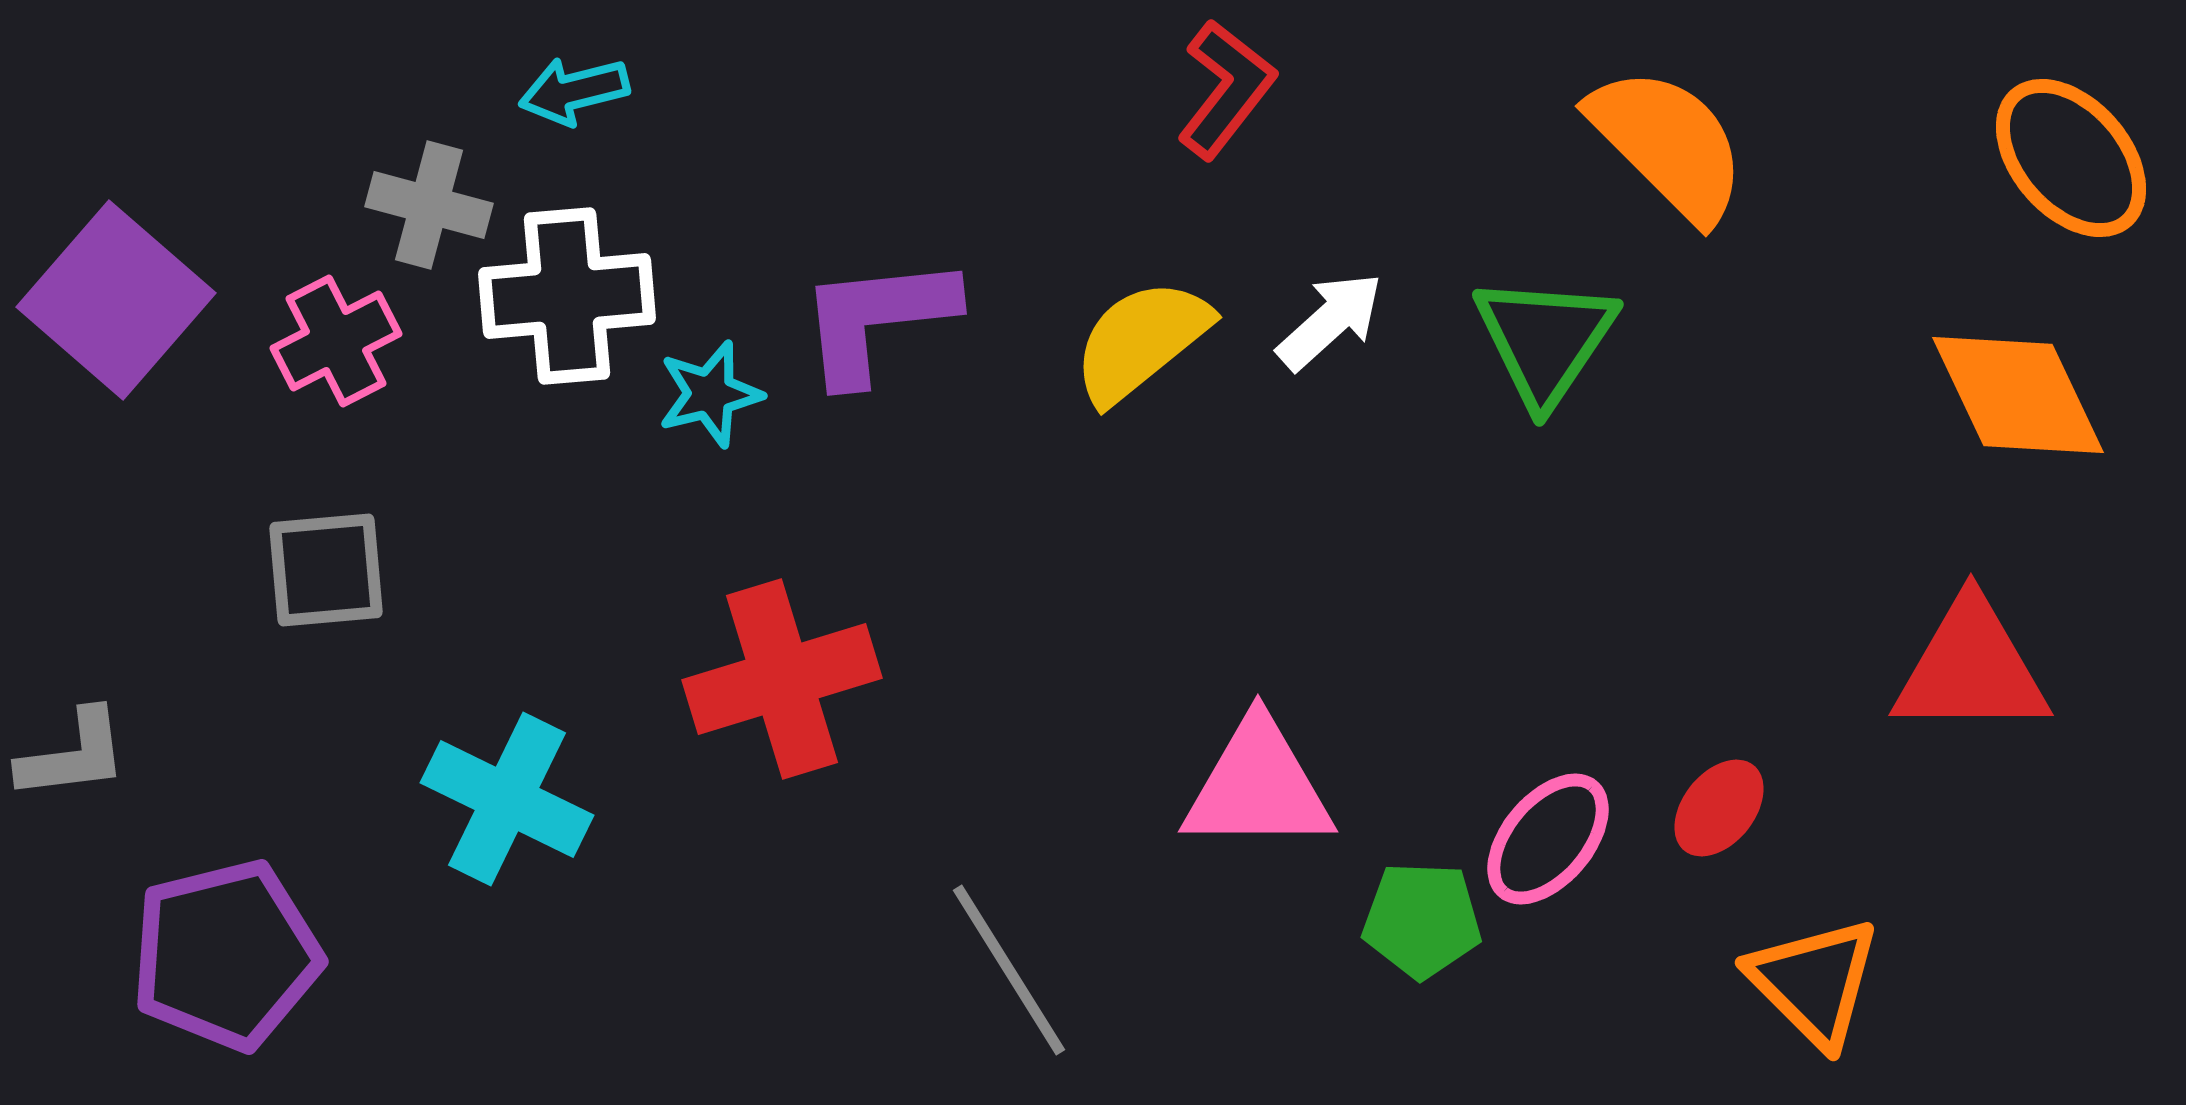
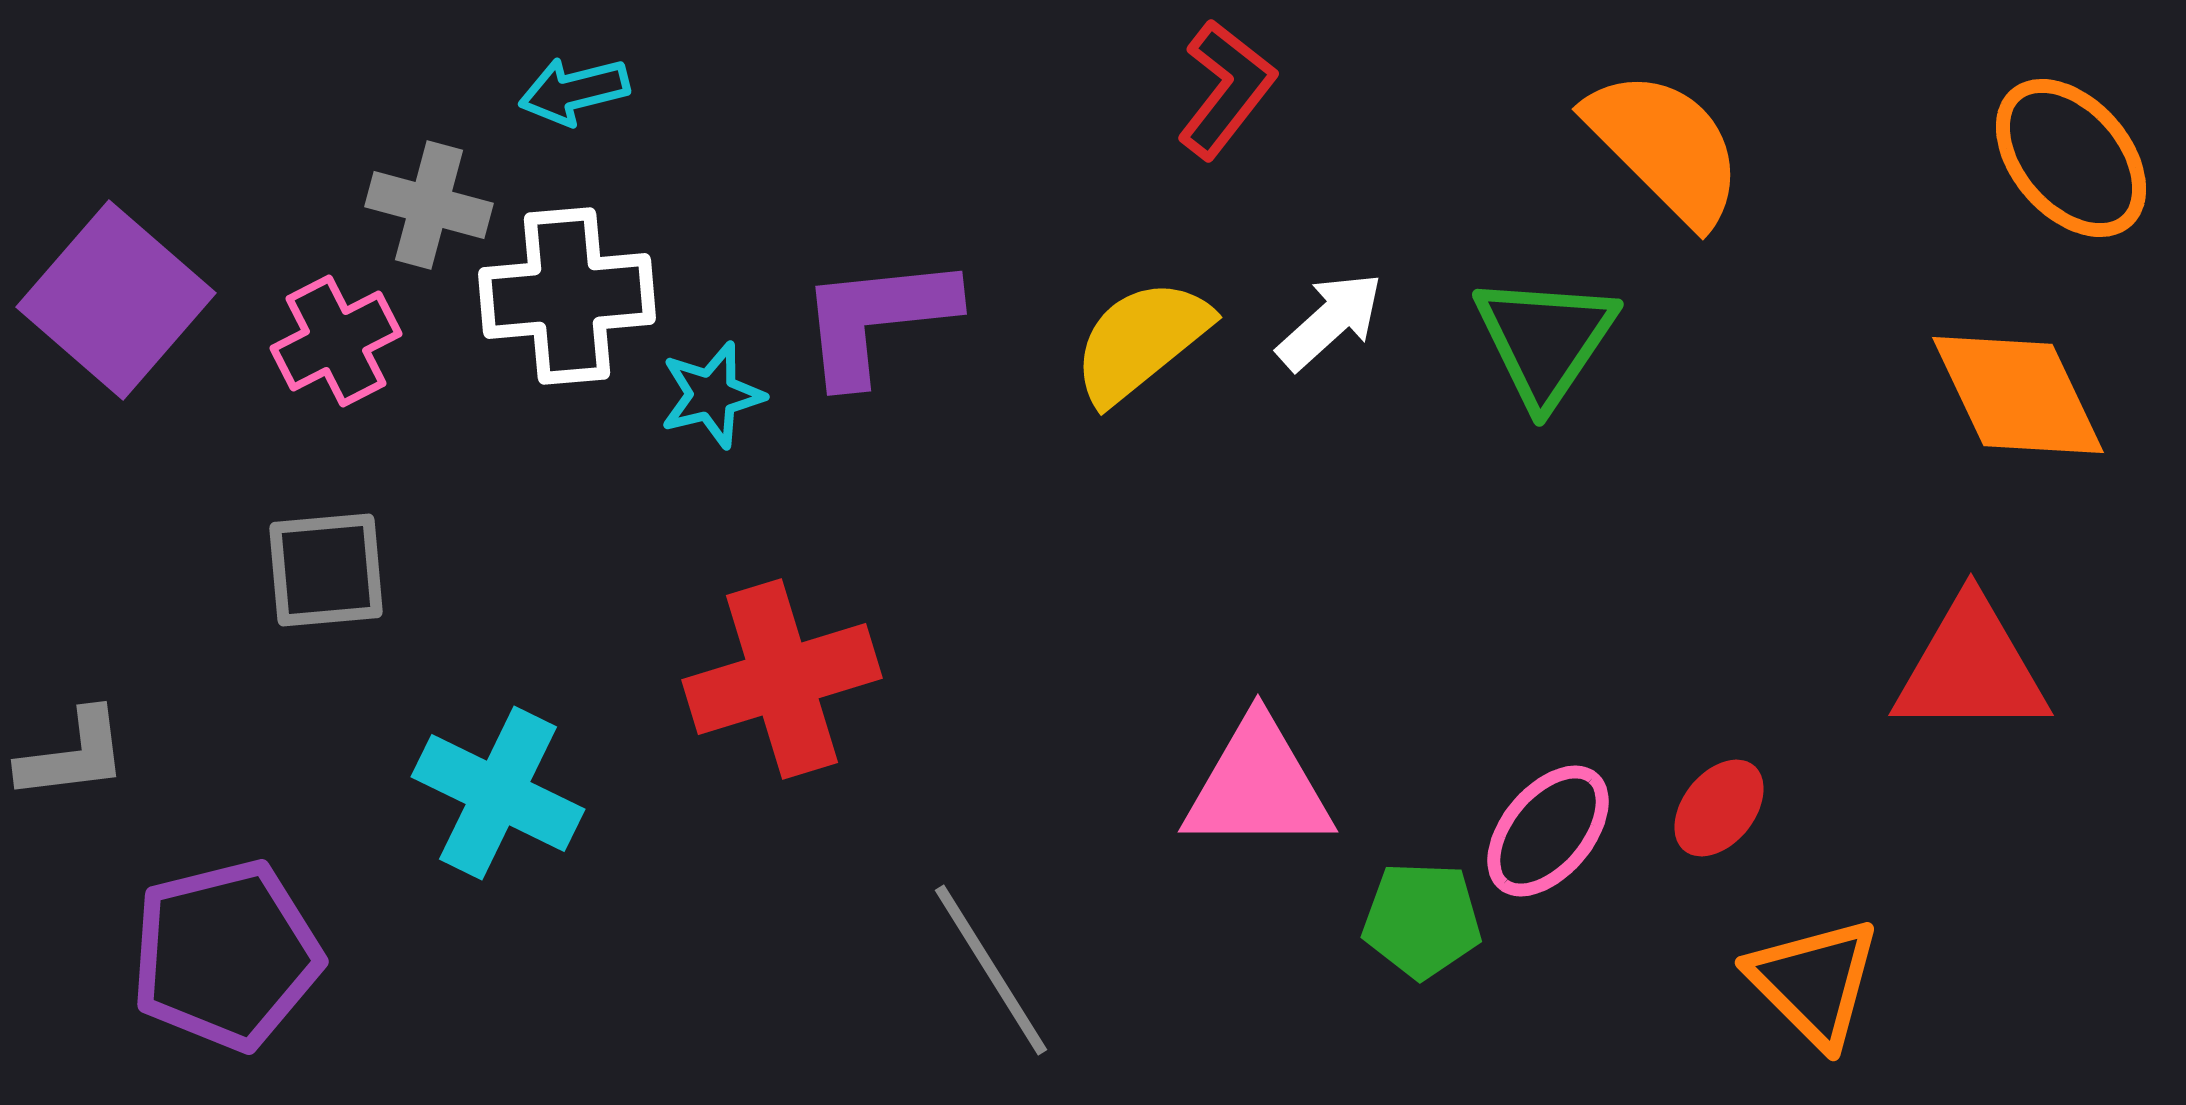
orange semicircle: moved 3 px left, 3 px down
cyan star: moved 2 px right, 1 px down
cyan cross: moved 9 px left, 6 px up
pink ellipse: moved 8 px up
gray line: moved 18 px left
